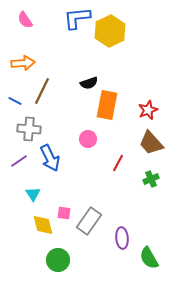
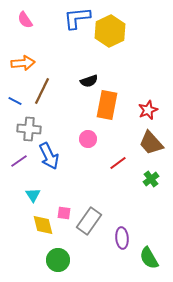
black semicircle: moved 2 px up
blue arrow: moved 1 px left, 2 px up
red line: rotated 24 degrees clockwise
green cross: rotated 14 degrees counterclockwise
cyan triangle: moved 1 px down
